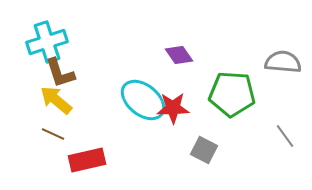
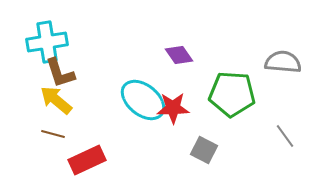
cyan cross: rotated 9 degrees clockwise
brown line: rotated 10 degrees counterclockwise
red rectangle: rotated 12 degrees counterclockwise
